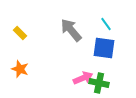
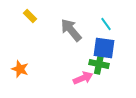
yellow rectangle: moved 10 px right, 17 px up
green cross: moved 19 px up
